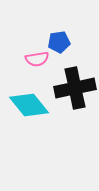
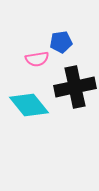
blue pentagon: moved 2 px right
black cross: moved 1 px up
